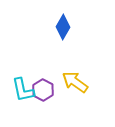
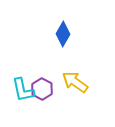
blue diamond: moved 7 px down
purple hexagon: moved 1 px left, 1 px up
